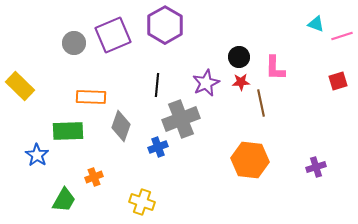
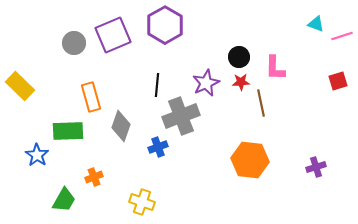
orange rectangle: rotated 72 degrees clockwise
gray cross: moved 3 px up
